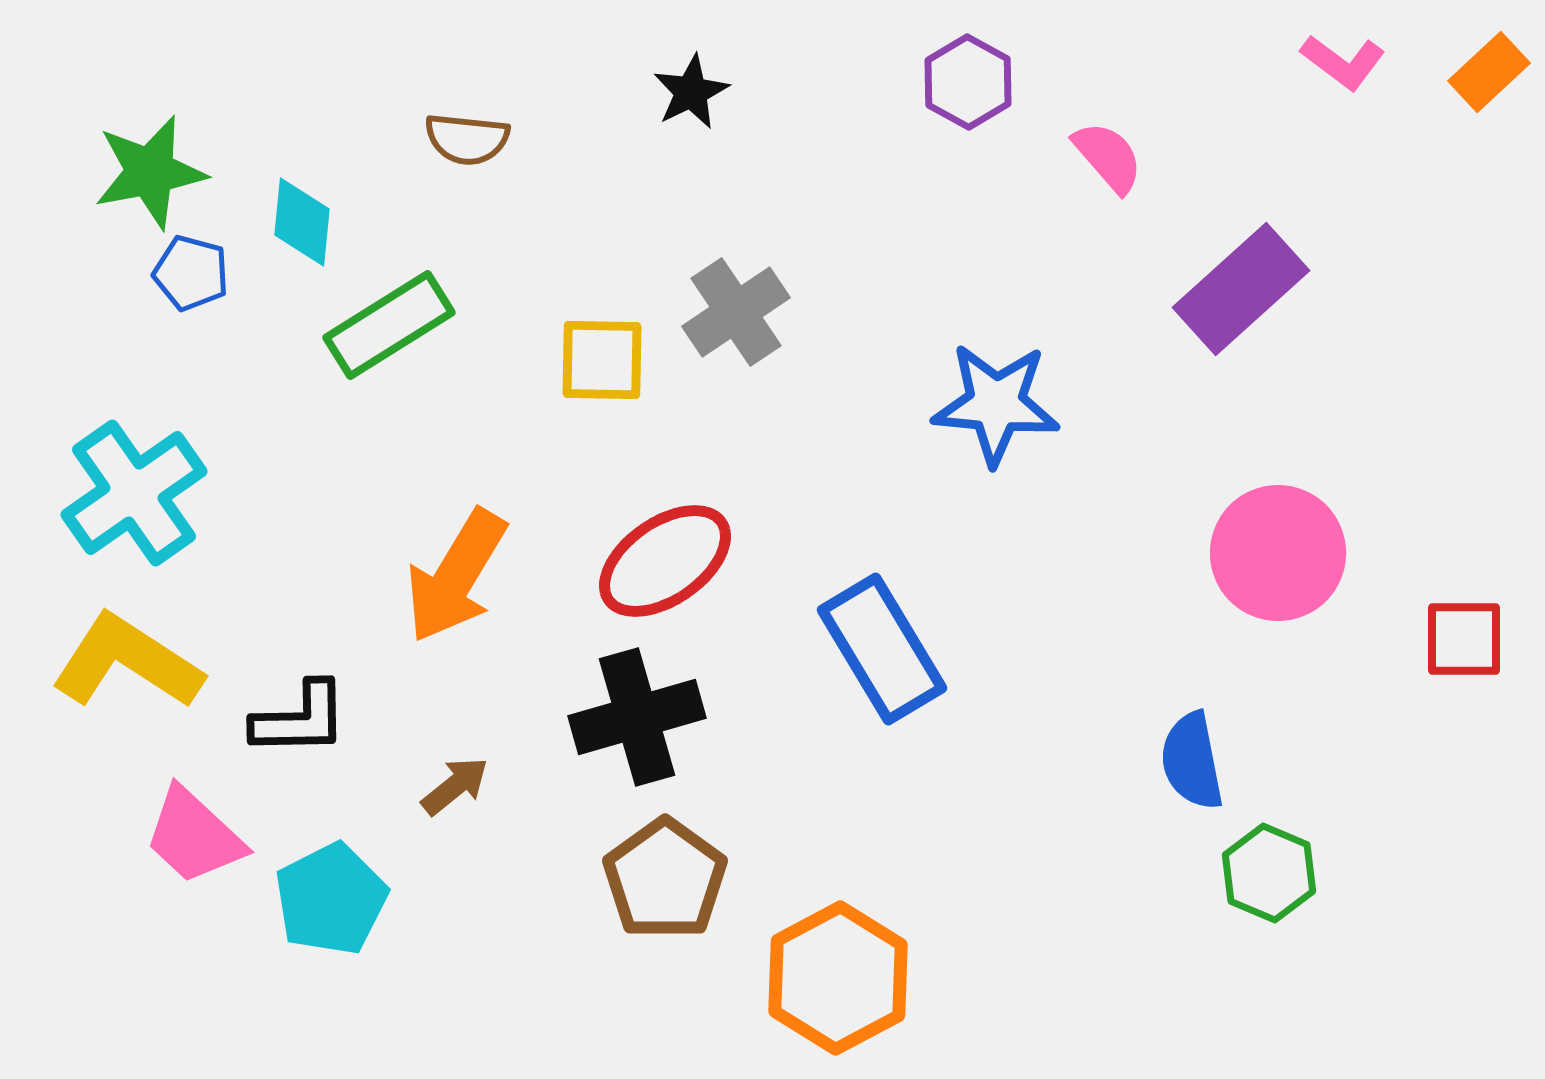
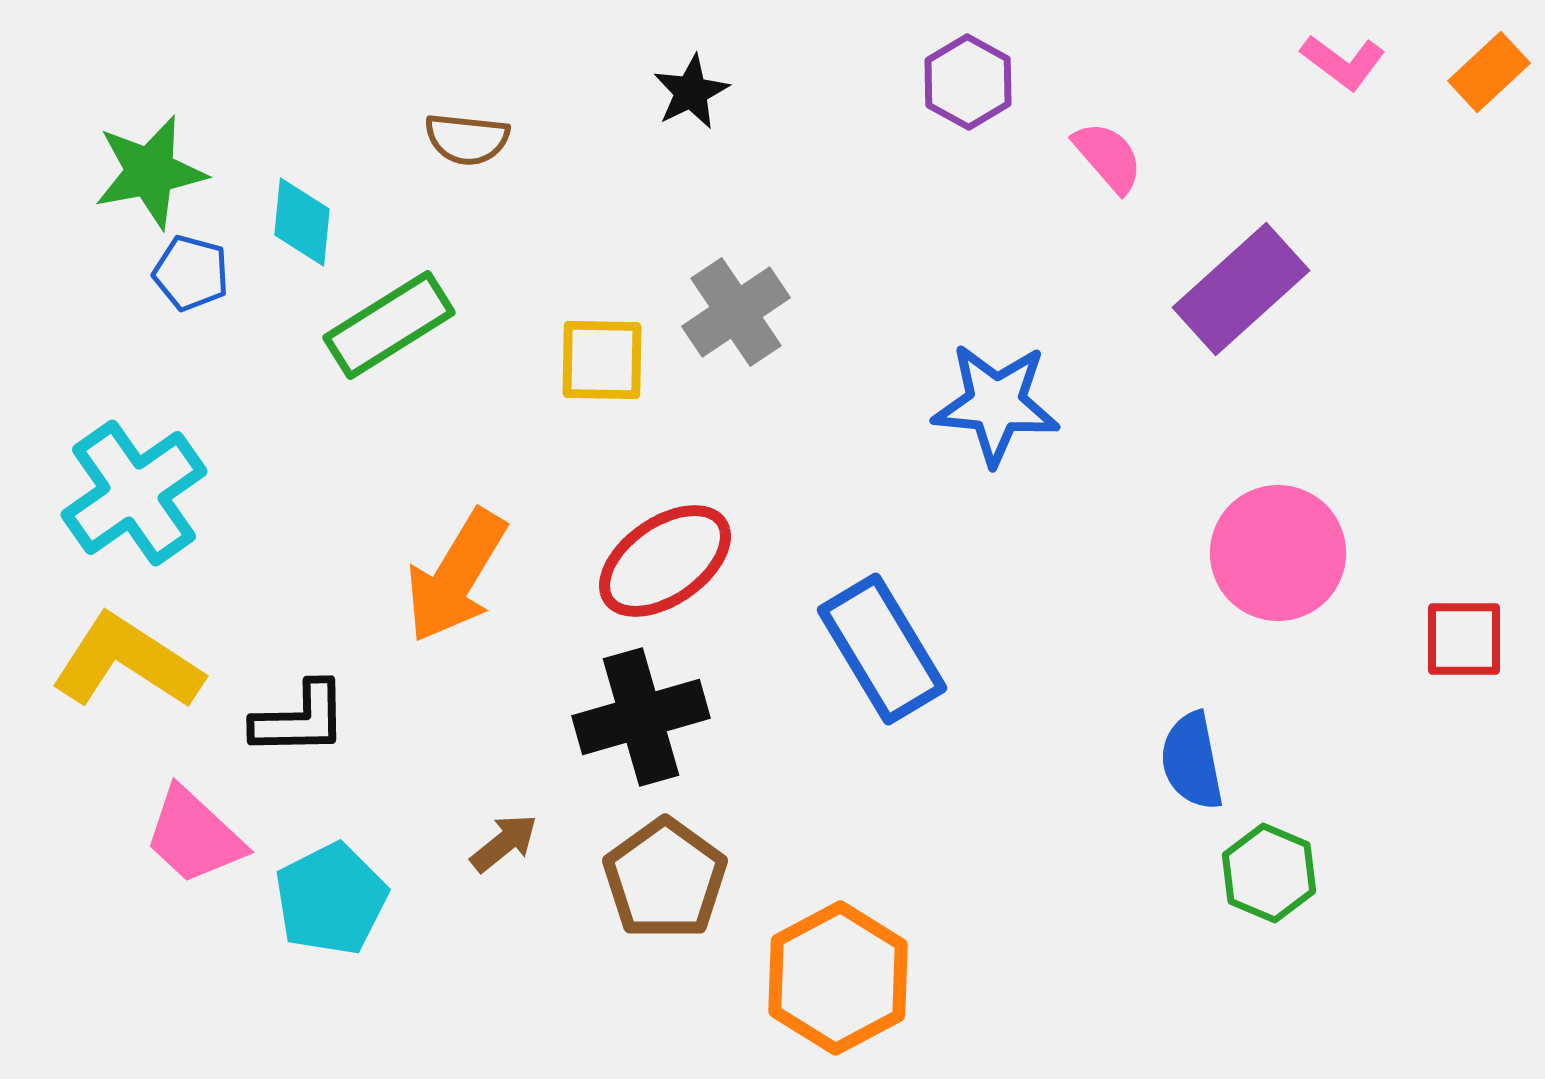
black cross: moved 4 px right
brown arrow: moved 49 px right, 57 px down
